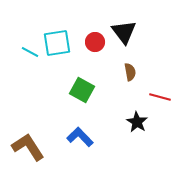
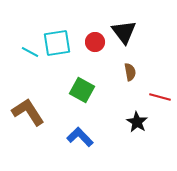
brown L-shape: moved 35 px up
